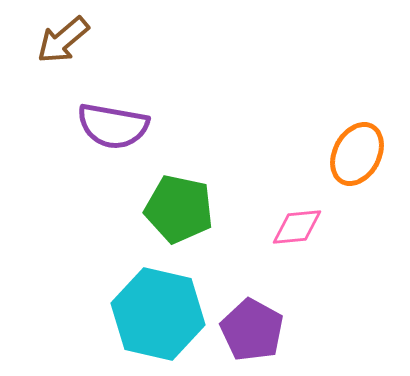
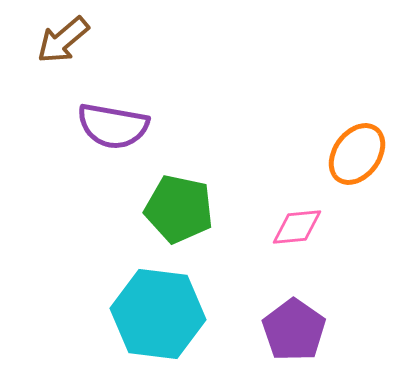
orange ellipse: rotated 8 degrees clockwise
cyan hexagon: rotated 6 degrees counterclockwise
purple pentagon: moved 42 px right; rotated 6 degrees clockwise
